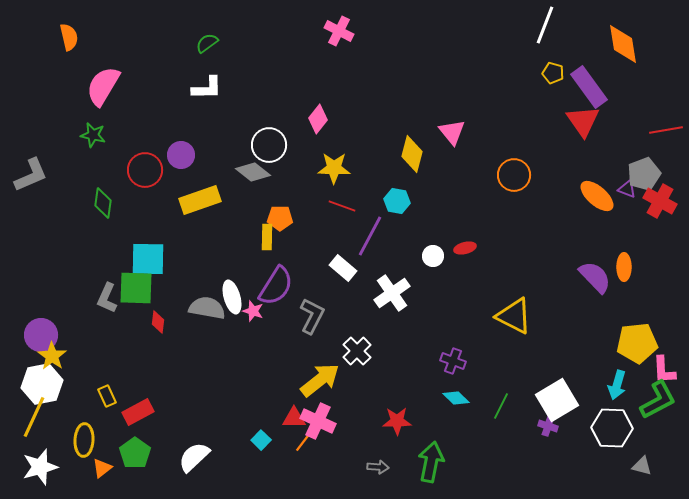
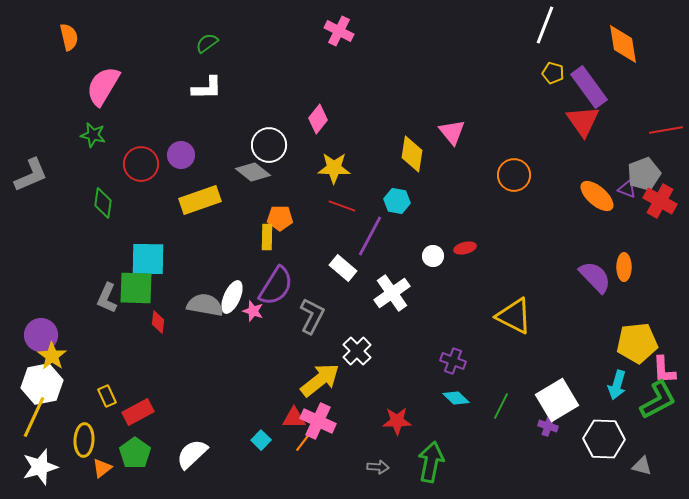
yellow diamond at (412, 154): rotated 6 degrees counterclockwise
red circle at (145, 170): moved 4 px left, 6 px up
white ellipse at (232, 297): rotated 40 degrees clockwise
gray semicircle at (207, 308): moved 2 px left, 3 px up
white hexagon at (612, 428): moved 8 px left, 11 px down
white semicircle at (194, 457): moved 2 px left, 3 px up
